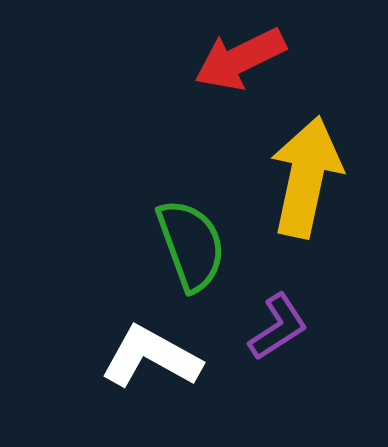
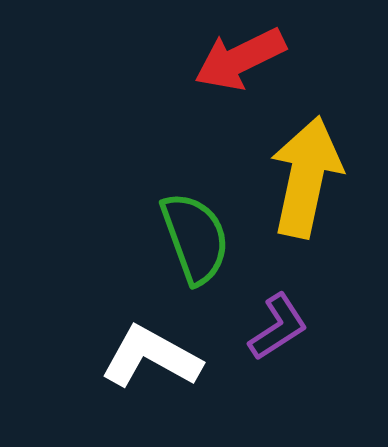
green semicircle: moved 4 px right, 7 px up
